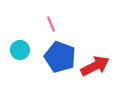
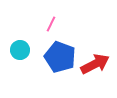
pink line: rotated 49 degrees clockwise
red arrow: moved 2 px up
